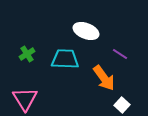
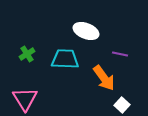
purple line: rotated 21 degrees counterclockwise
